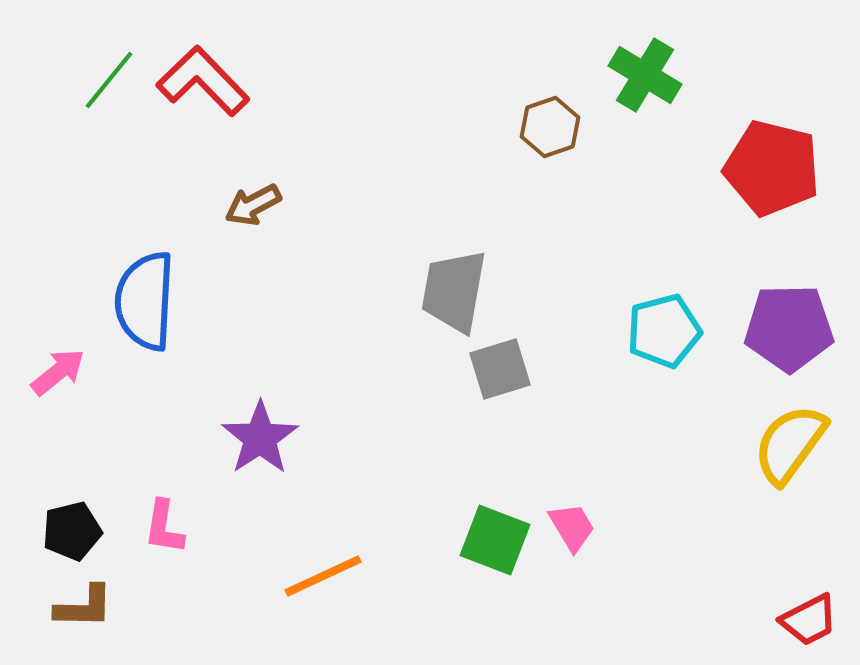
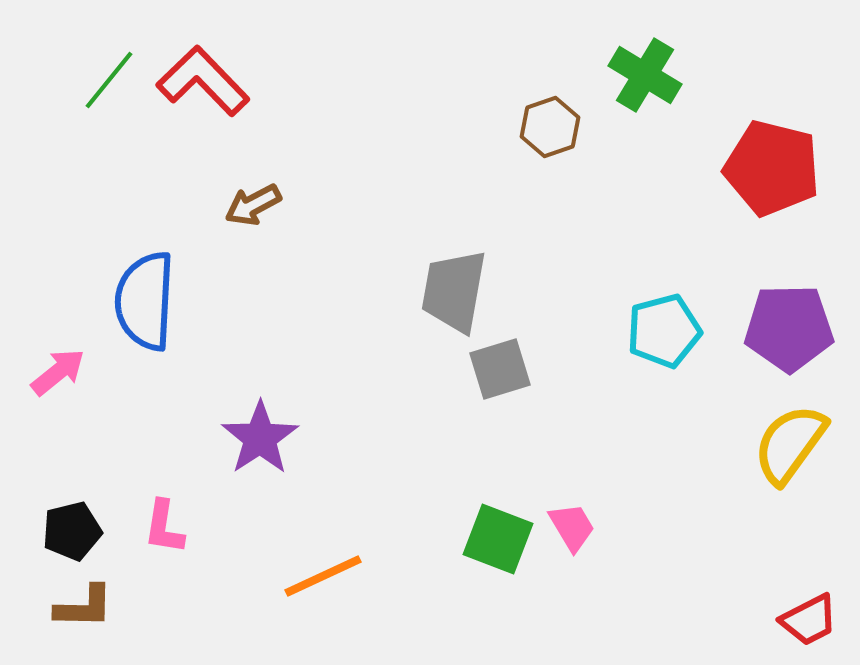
green square: moved 3 px right, 1 px up
